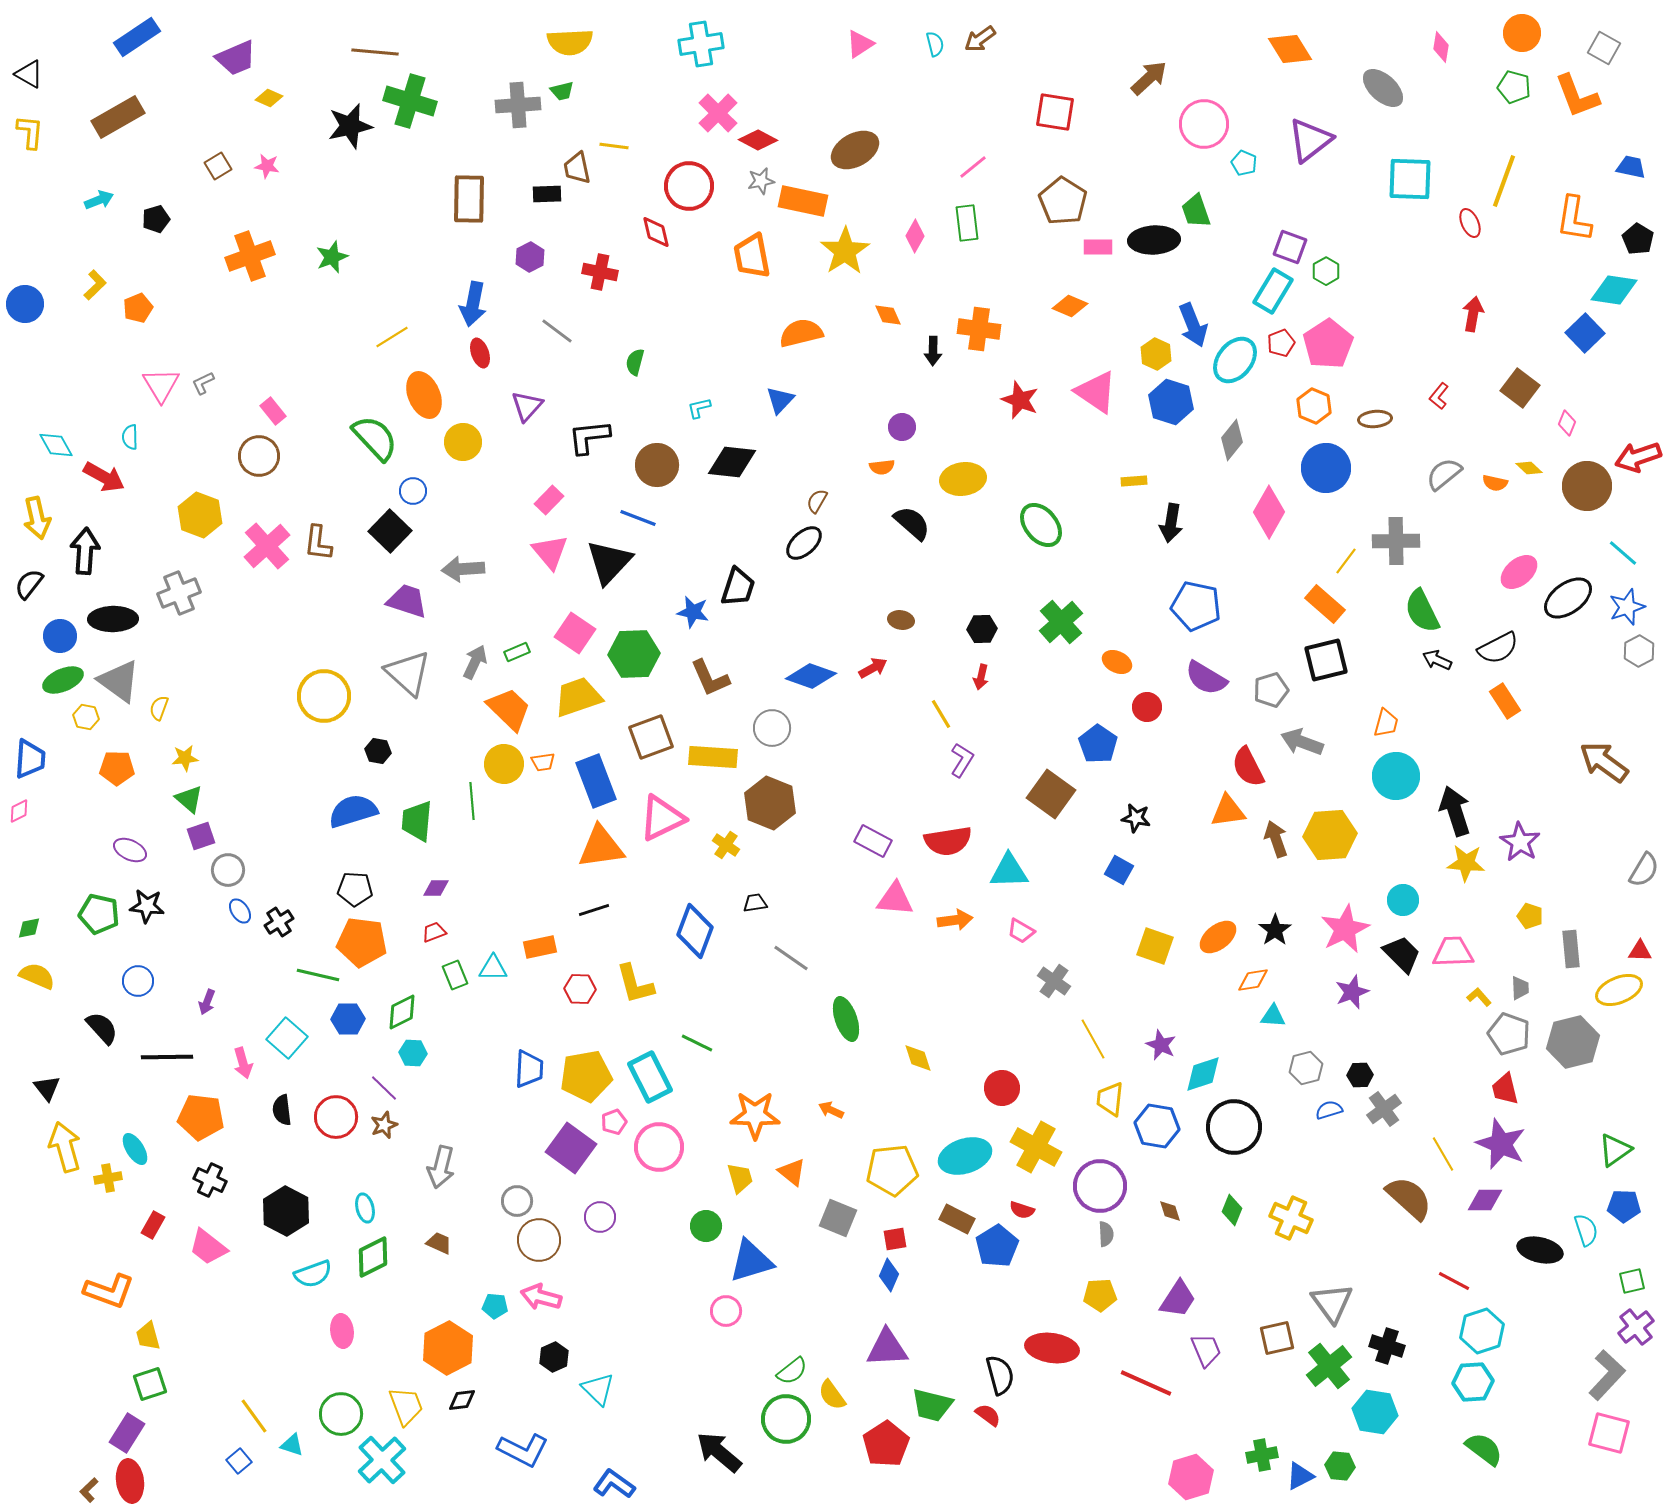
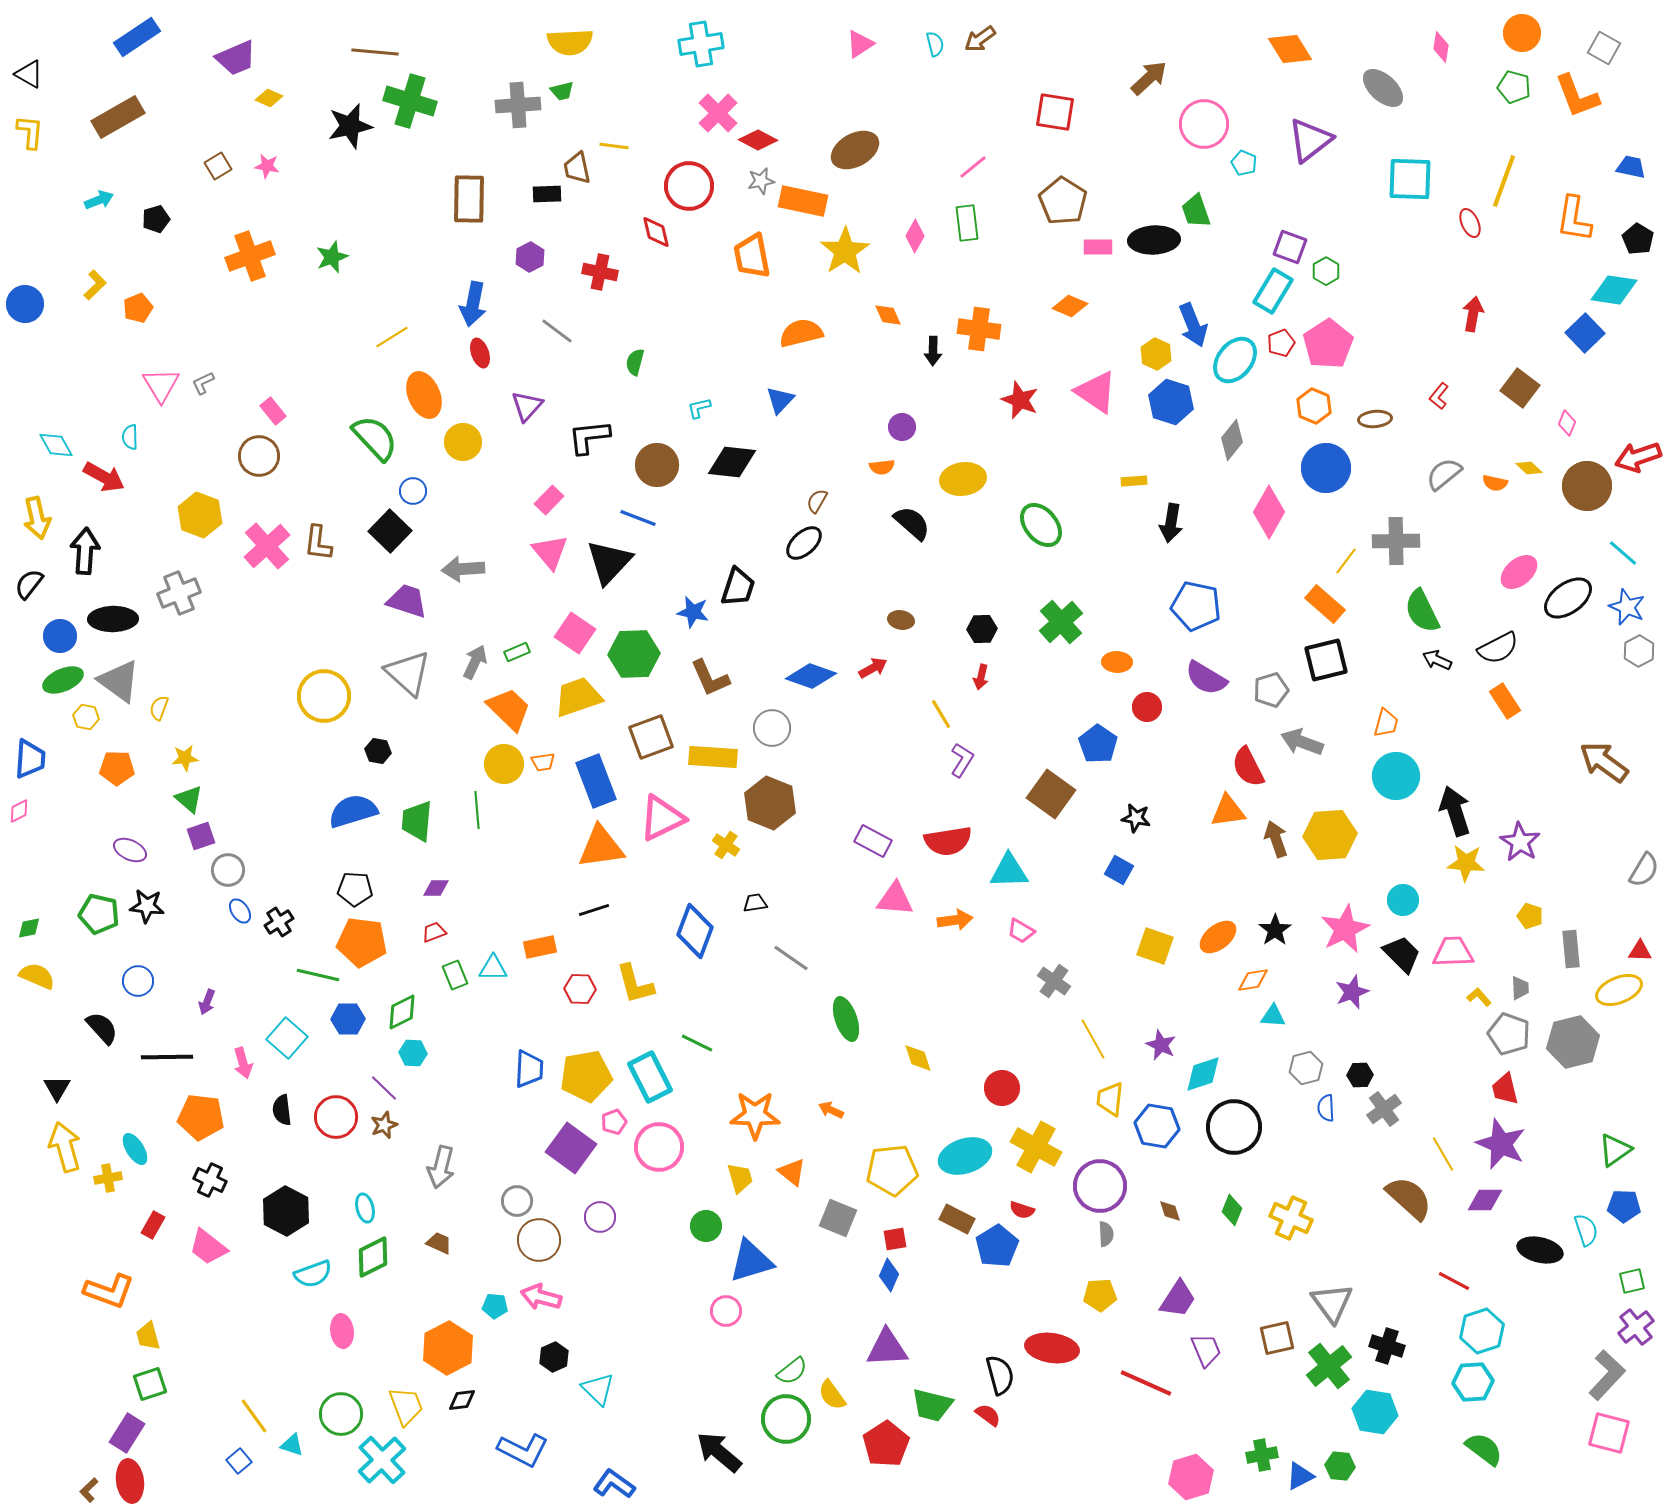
blue star at (1627, 607): rotated 30 degrees counterclockwise
orange ellipse at (1117, 662): rotated 24 degrees counterclockwise
green line at (472, 801): moved 5 px right, 9 px down
black triangle at (47, 1088): moved 10 px right; rotated 8 degrees clockwise
blue semicircle at (1329, 1110): moved 3 px left, 2 px up; rotated 76 degrees counterclockwise
